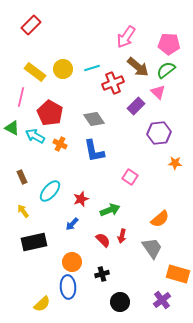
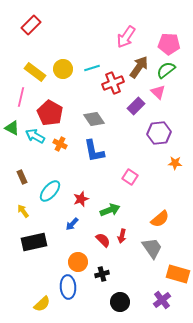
brown arrow: moved 1 px right; rotated 95 degrees counterclockwise
orange circle: moved 6 px right
